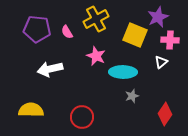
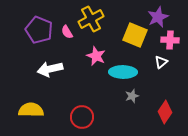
yellow cross: moved 5 px left
purple pentagon: moved 2 px right, 1 px down; rotated 16 degrees clockwise
red diamond: moved 2 px up
